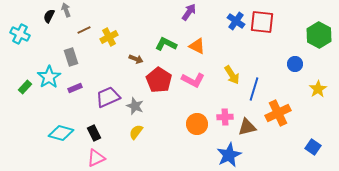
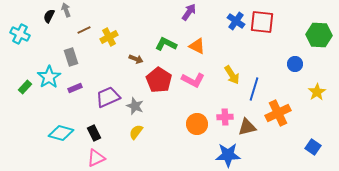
green hexagon: rotated 25 degrees counterclockwise
yellow star: moved 1 px left, 3 px down
blue star: moved 1 px left; rotated 25 degrees clockwise
